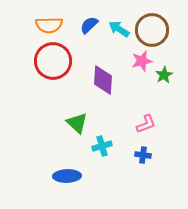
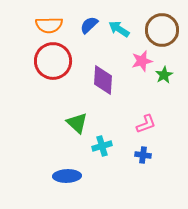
brown circle: moved 10 px right
